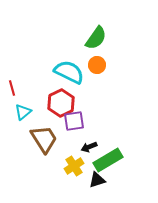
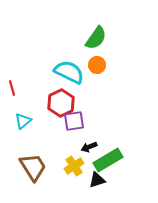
cyan triangle: moved 9 px down
brown trapezoid: moved 11 px left, 28 px down
